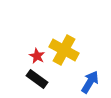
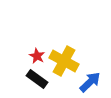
yellow cross: moved 11 px down
blue arrow: rotated 15 degrees clockwise
